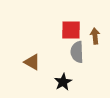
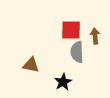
brown triangle: moved 1 px left, 3 px down; rotated 18 degrees counterclockwise
